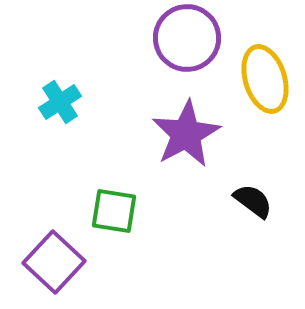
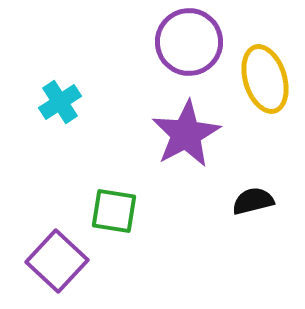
purple circle: moved 2 px right, 4 px down
black semicircle: rotated 51 degrees counterclockwise
purple square: moved 3 px right, 1 px up
